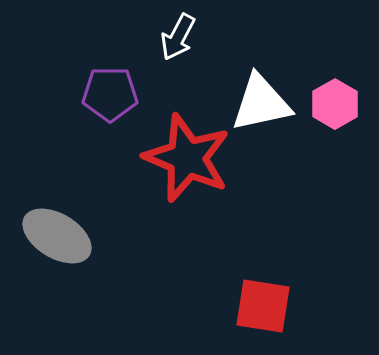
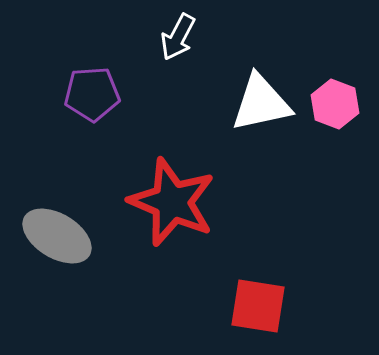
purple pentagon: moved 18 px left; rotated 4 degrees counterclockwise
pink hexagon: rotated 9 degrees counterclockwise
red star: moved 15 px left, 44 px down
red square: moved 5 px left
